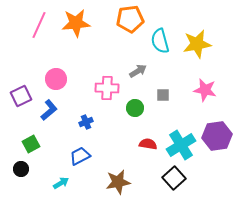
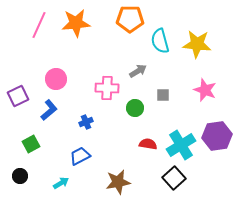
orange pentagon: rotated 8 degrees clockwise
yellow star: rotated 16 degrees clockwise
pink star: rotated 10 degrees clockwise
purple square: moved 3 px left
black circle: moved 1 px left, 7 px down
